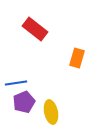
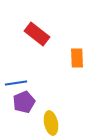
red rectangle: moved 2 px right, 5 px down
orange rectangle: rotated 18 degrees counterclockwise
yellow ellipse: moved 11 px down
